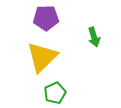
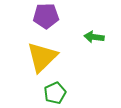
purple pentagon: moved 2 px up
green arrow: rotated 114 degrees clockwise
